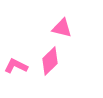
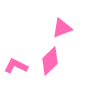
pink triangle: rotated 35 degrees counterclockwise
